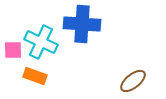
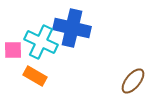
blue cross: moved 10 px left, 4 px down; rotated 9 degrees clockwise
orange rectangle: rotated 10 degrees clockwise
brown ellipse: rotated 12 degrees counterclockwise
